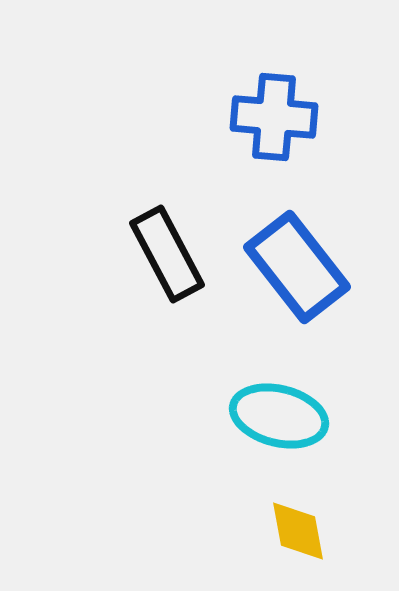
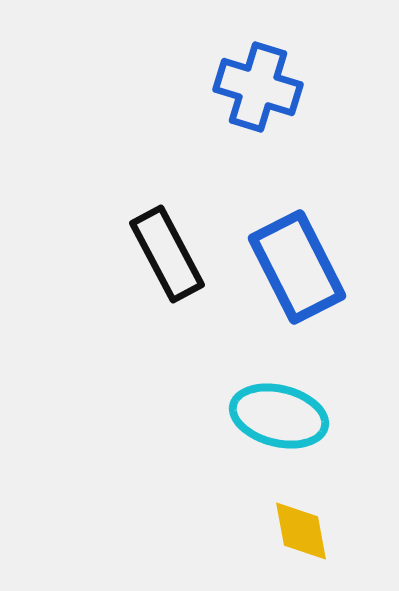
blue cross: moved 16 px left, 30 px up; rotated 12 degrees clockwise
blue rectangle: rotated 11 degrees clockwise
yellow diamond: moved 3 px right
